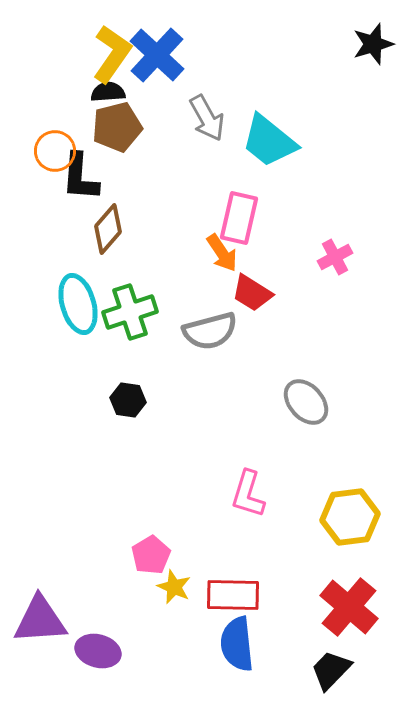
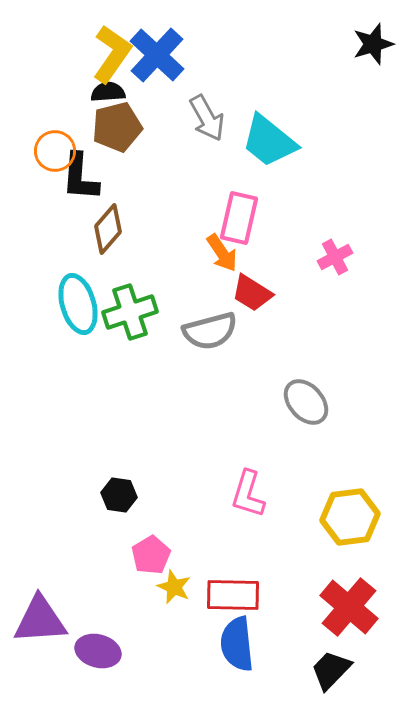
black hexagon: moved 9 px left, 95 px down
